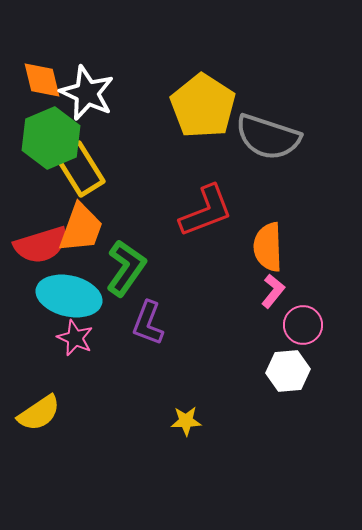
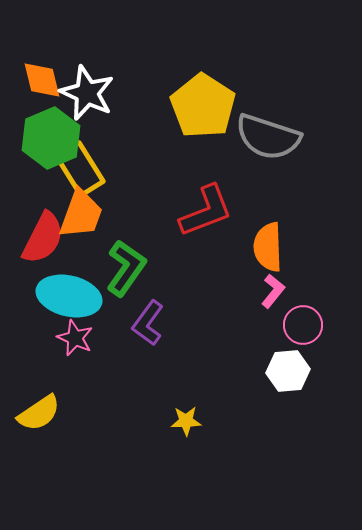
orange trapezoid: moved 14 px up
red semicircle: moved 2 px right, 7 px up; rotated 46 degrees counterclockwise
purple L-shape: rotated 15 degrees clockwise
